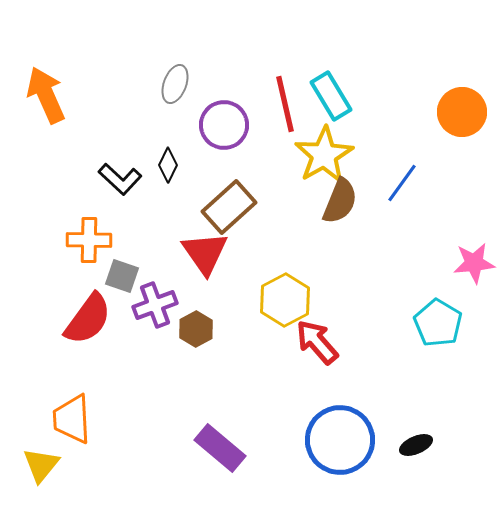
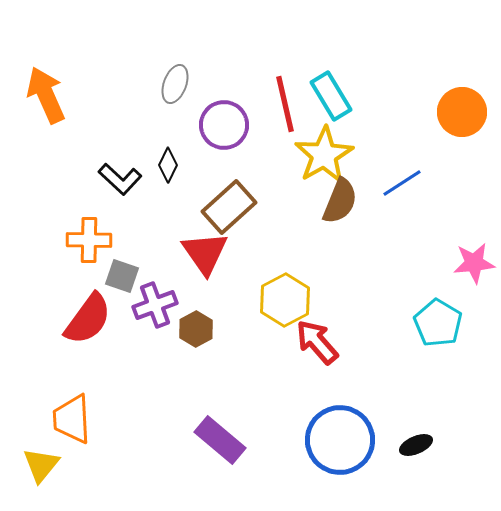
blue line: rotated 21 degrees clockwise
purple rectangle: moved 8 px up
